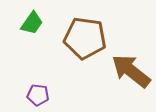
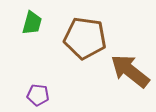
green trapezoid: rotated 20 degrees counterclockwise
brown arrow: moved 1 px left
